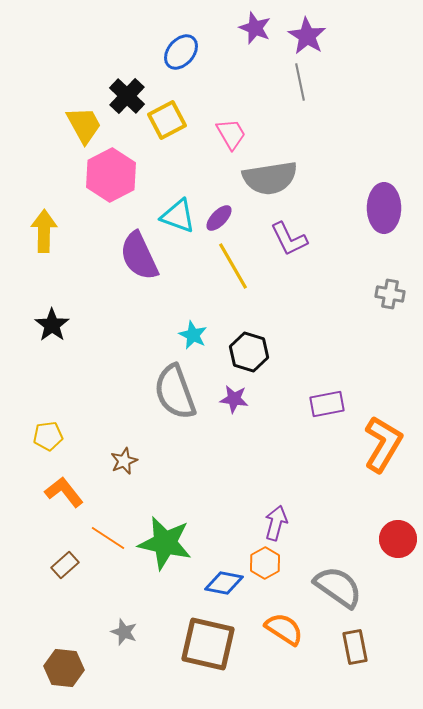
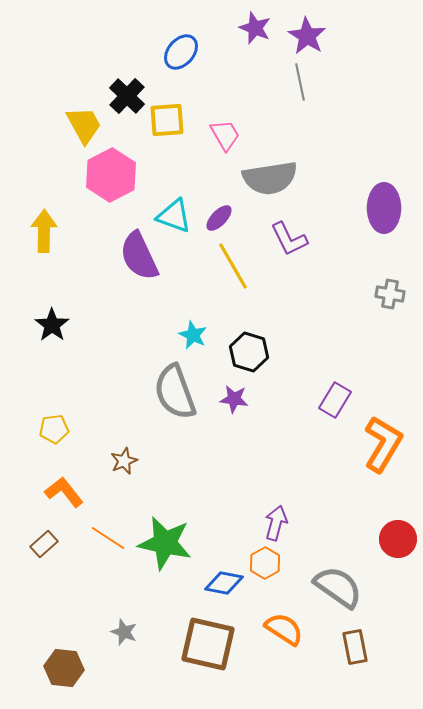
yellow square at (167, 120): rotated 24 degrees clockwise
pink trapezoid at (231, 134): moved 6 px left, 1 px down
cyan triangle at (178, 216): moved 4 px left
purple rectangle at (327, 404): moved 8 px right, 4 px up; rotated 48 degrees counterclockwise
yellow pentagon at (48, 436): moved 6 px right, 7 px up
brown rectangle at (65, 565): moved 21 px left, 21 px up
